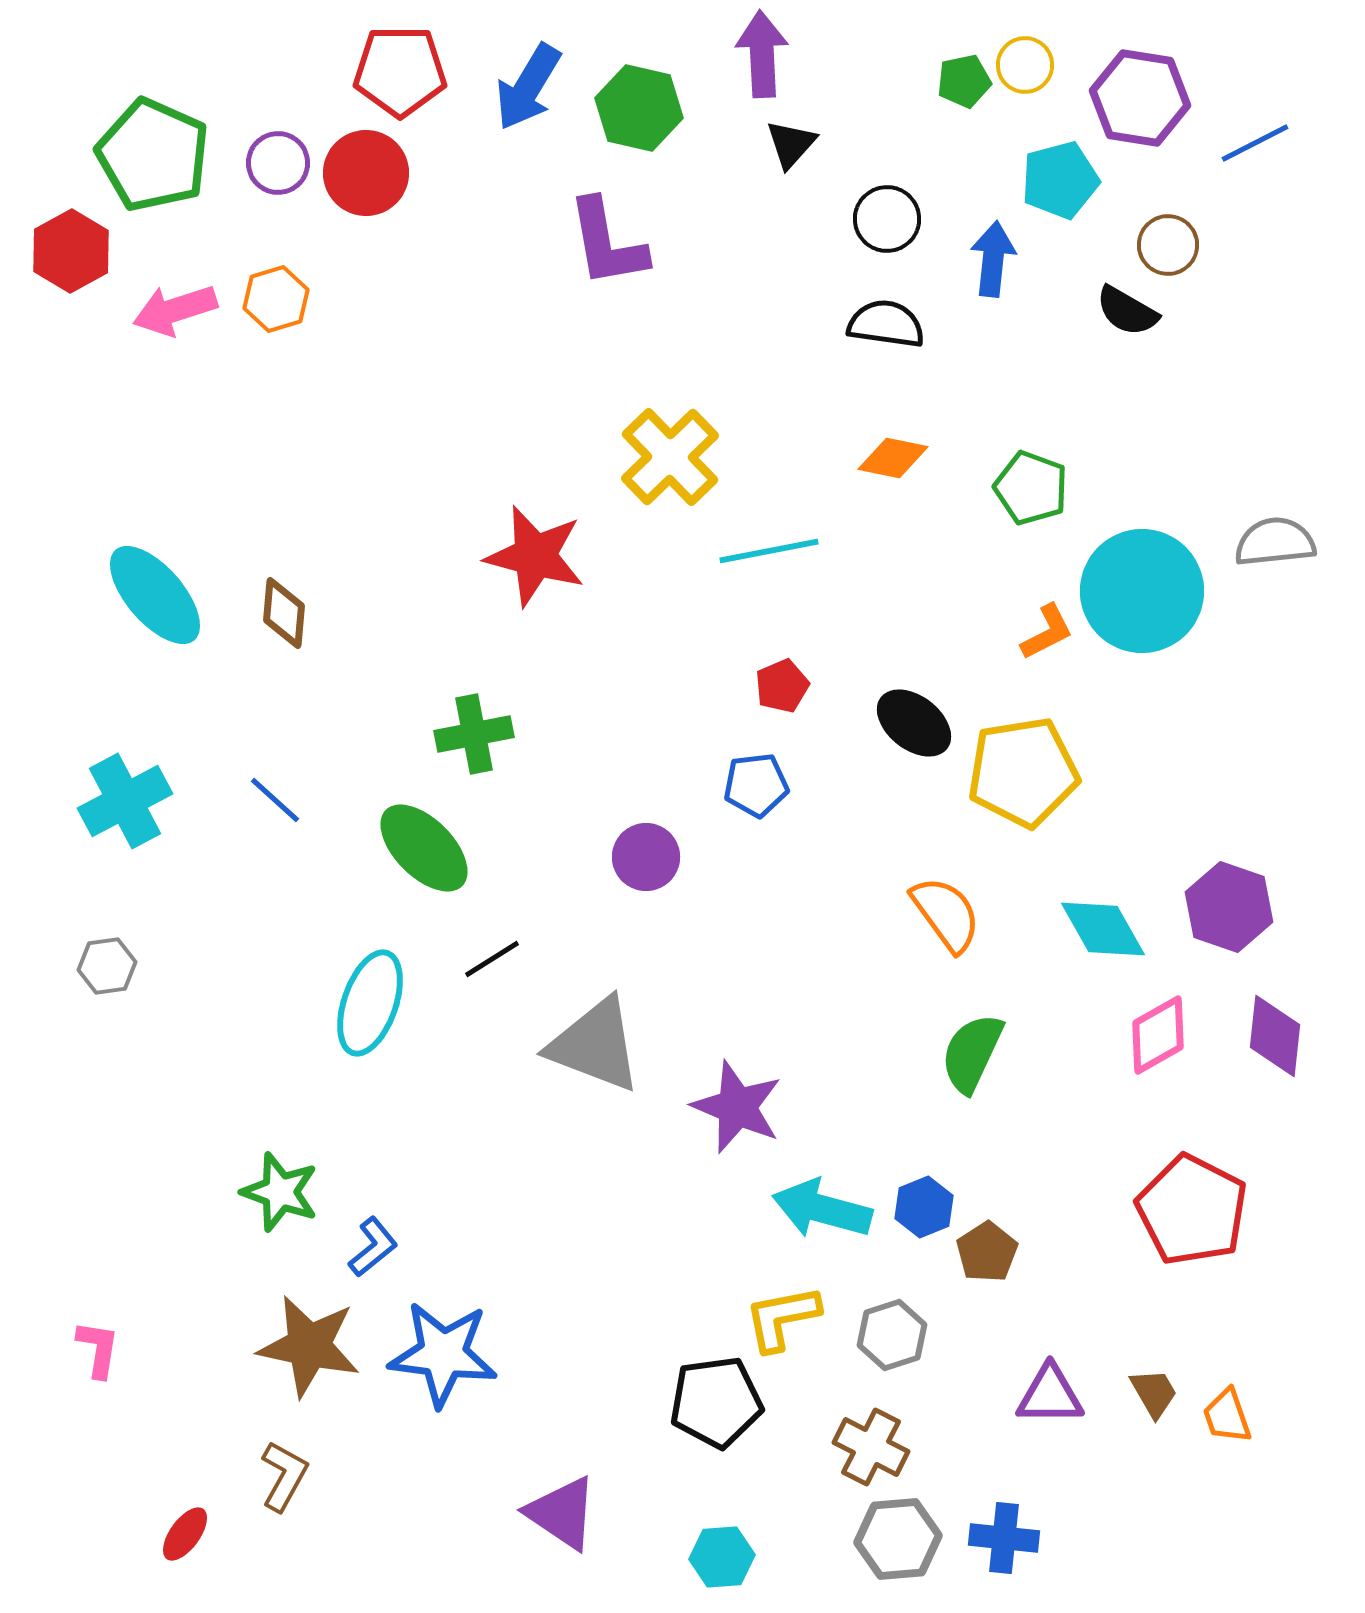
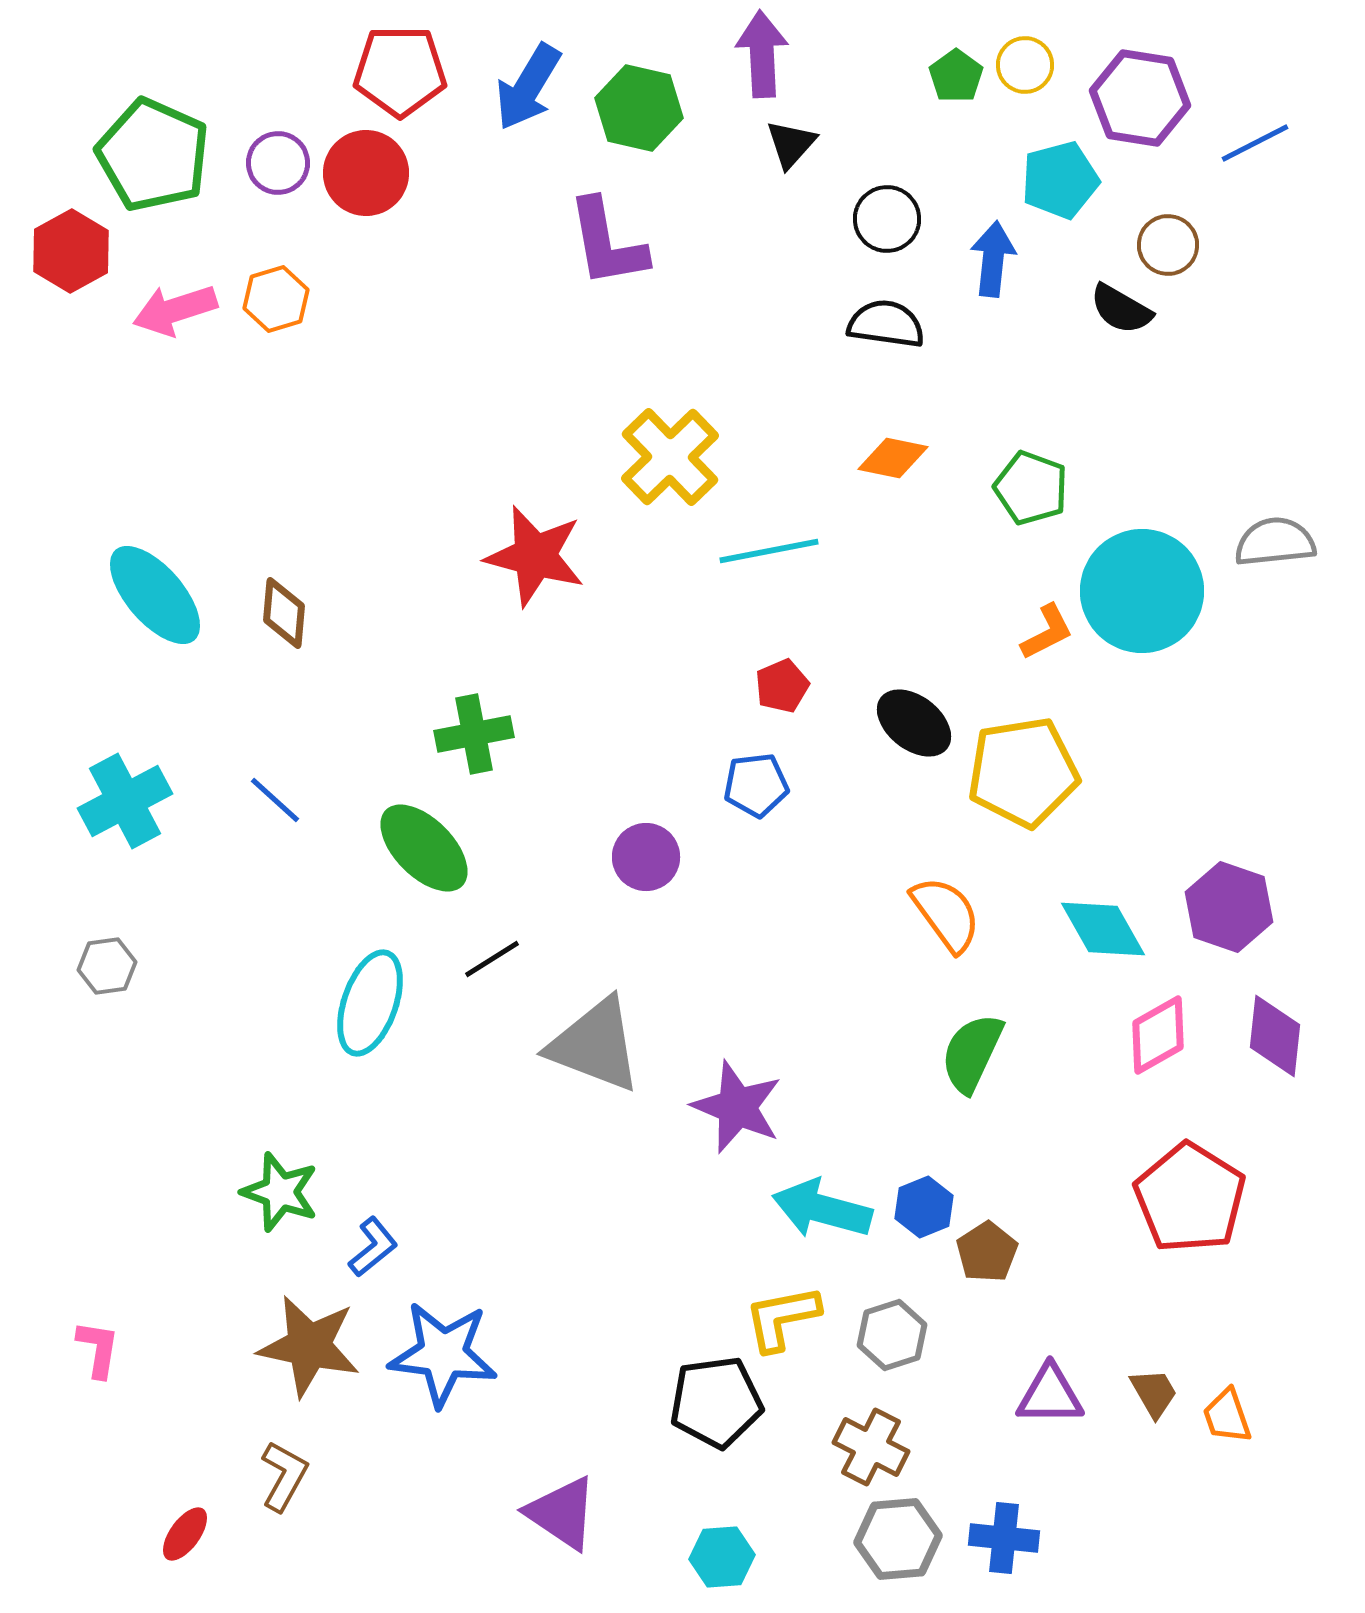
green pentagon at (964, 81): moved 8 px left, 5 px up; rotated 24 degrees counterclockwise
black semicircle at (1127, 311): moved 6 px left, 2 px up
red pentagon at (1192, 1210): moved 2 px left, 12 px up; rotated 5 degrees clockwise
